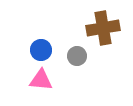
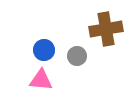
brown cross: moved 3 px right, 1 px down
blue circle: moved 3 px right
